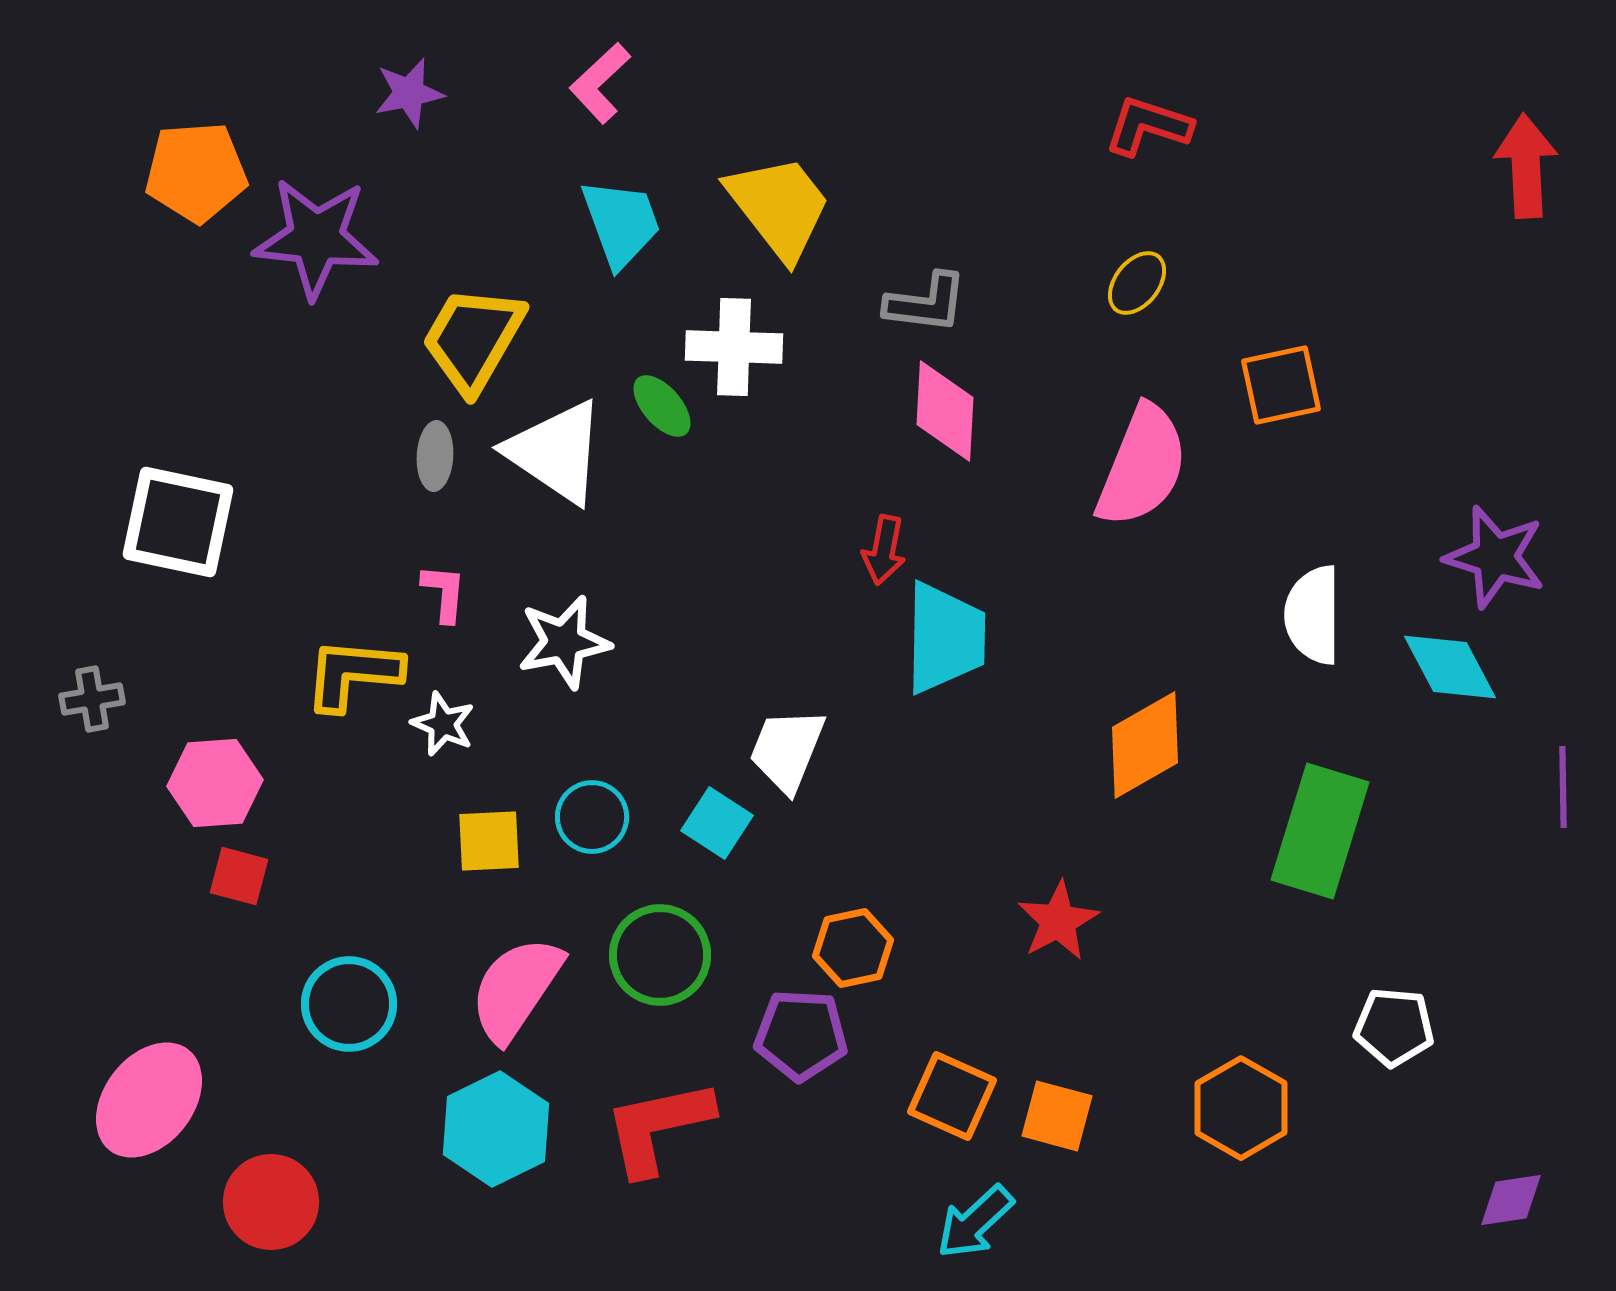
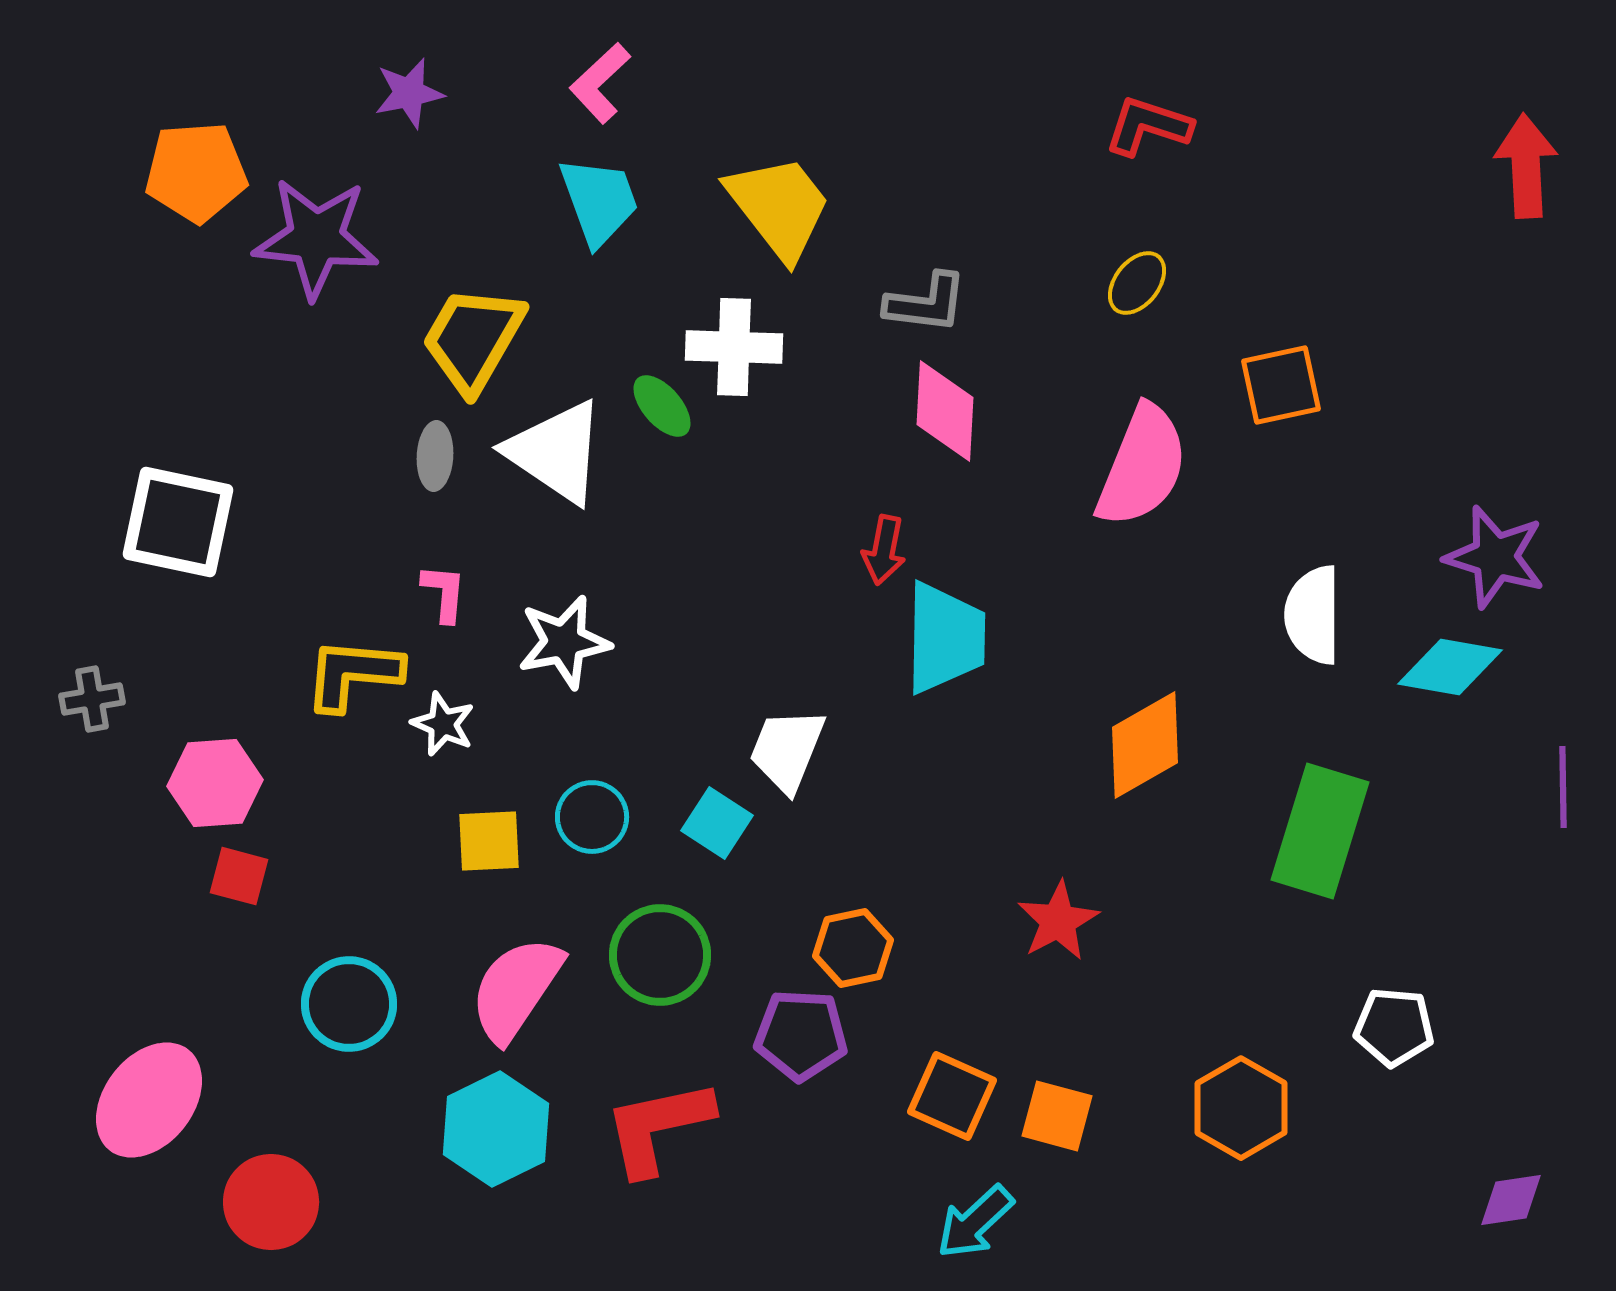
cyan trapezoid at (621, 223): moved 22 px left, 22 px up
cyan diamond at (1450, 667): rotated 52 degrees counterclockwise
